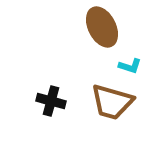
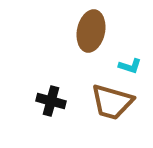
brown ellipse: moved 11 px left, 4 px down; rotated 39 degrees clockwise
